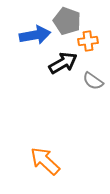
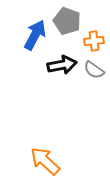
blue arrow: rotated 52 degrees counterclockwise
orange cross: moved 6 px right
black arrow: moved 1 px left, 2 px down; rotated 20 degrees clockwise
gray semicircle: moved 1 px right, 11 px up
